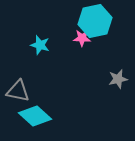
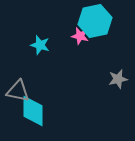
pink star: moved 2 px left, 2 px up; rotated 12 degrees clockwise
cyan diamond: moved 2 px left, 5 px up; rotated 48 degrees clockwise
